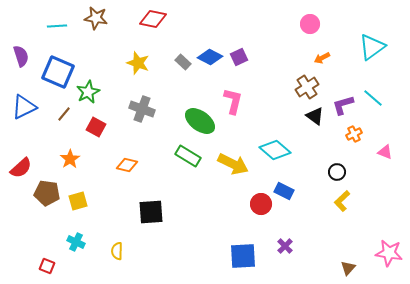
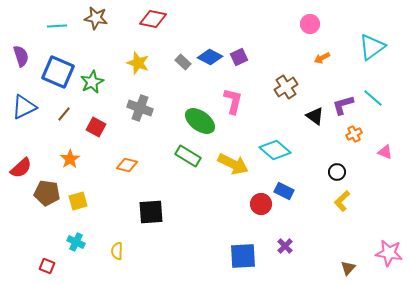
brown cross at (307, 87): moved 21 px left
green star at (88, 92): moved 4 px right, 10 px up
gray cross at (142, 109): moved 2 px left, 1 px up
